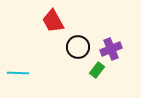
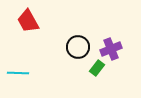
red trapezoid: moved 25 px left
green rectangle: moved 2 px up
